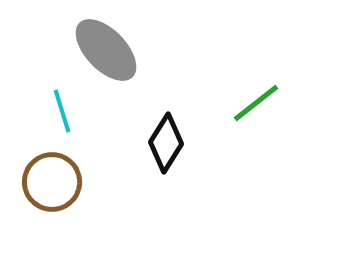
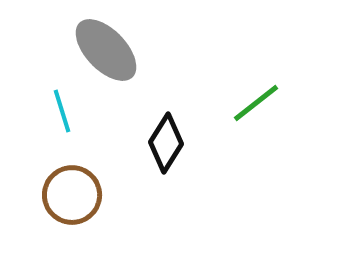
brown circle: moved 20 px right, 13 px down
